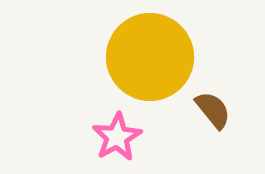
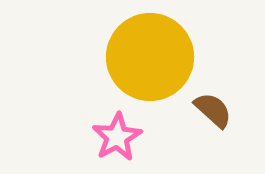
brown semicircle: rotated 9 degrees counterclockwise
